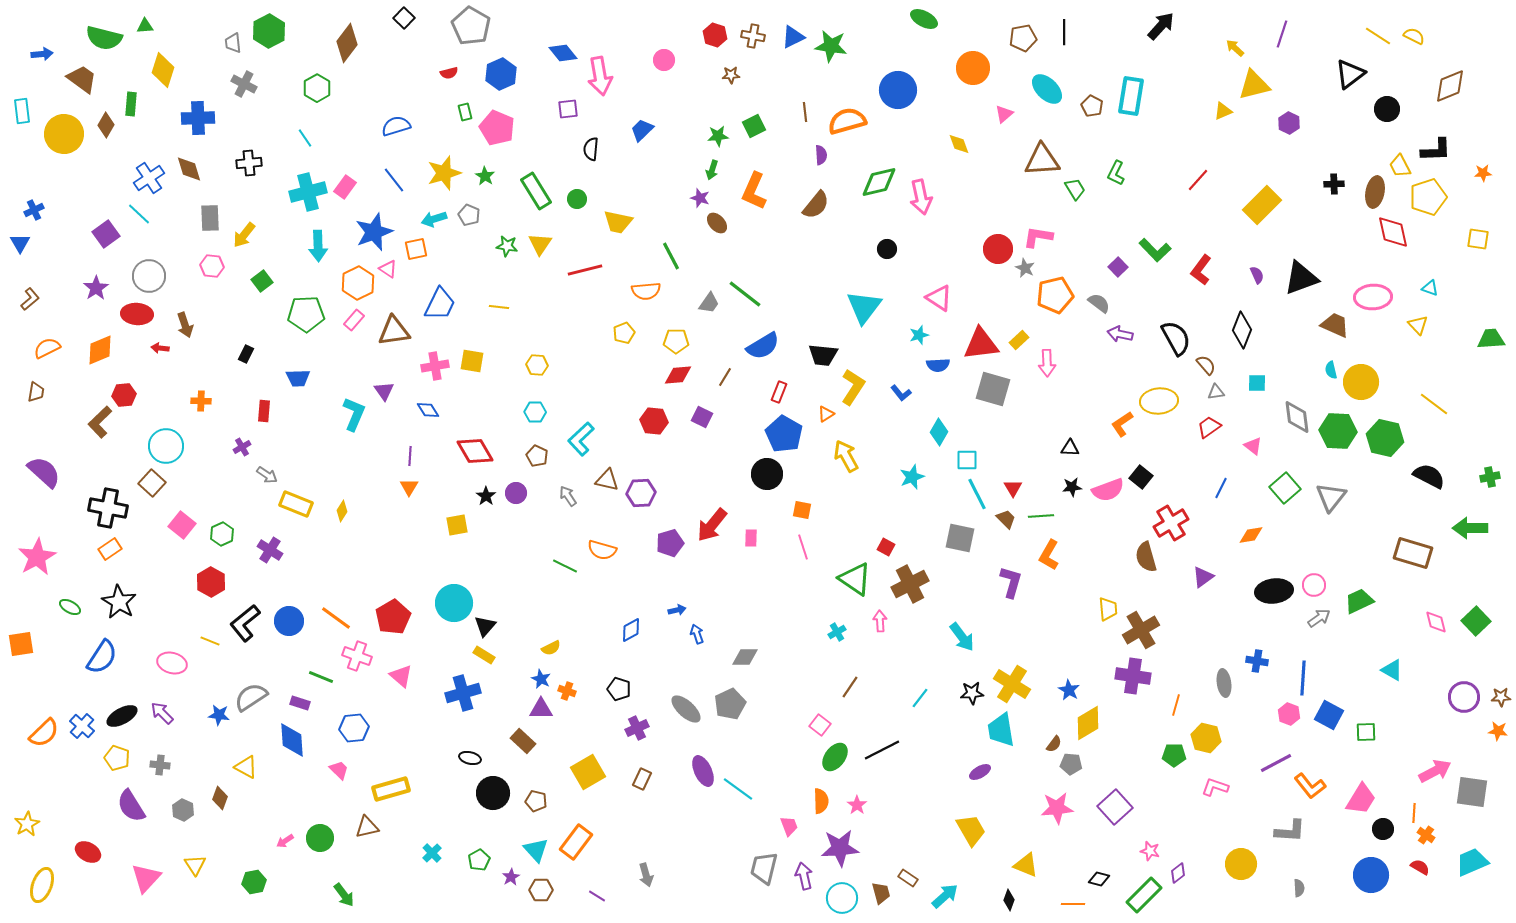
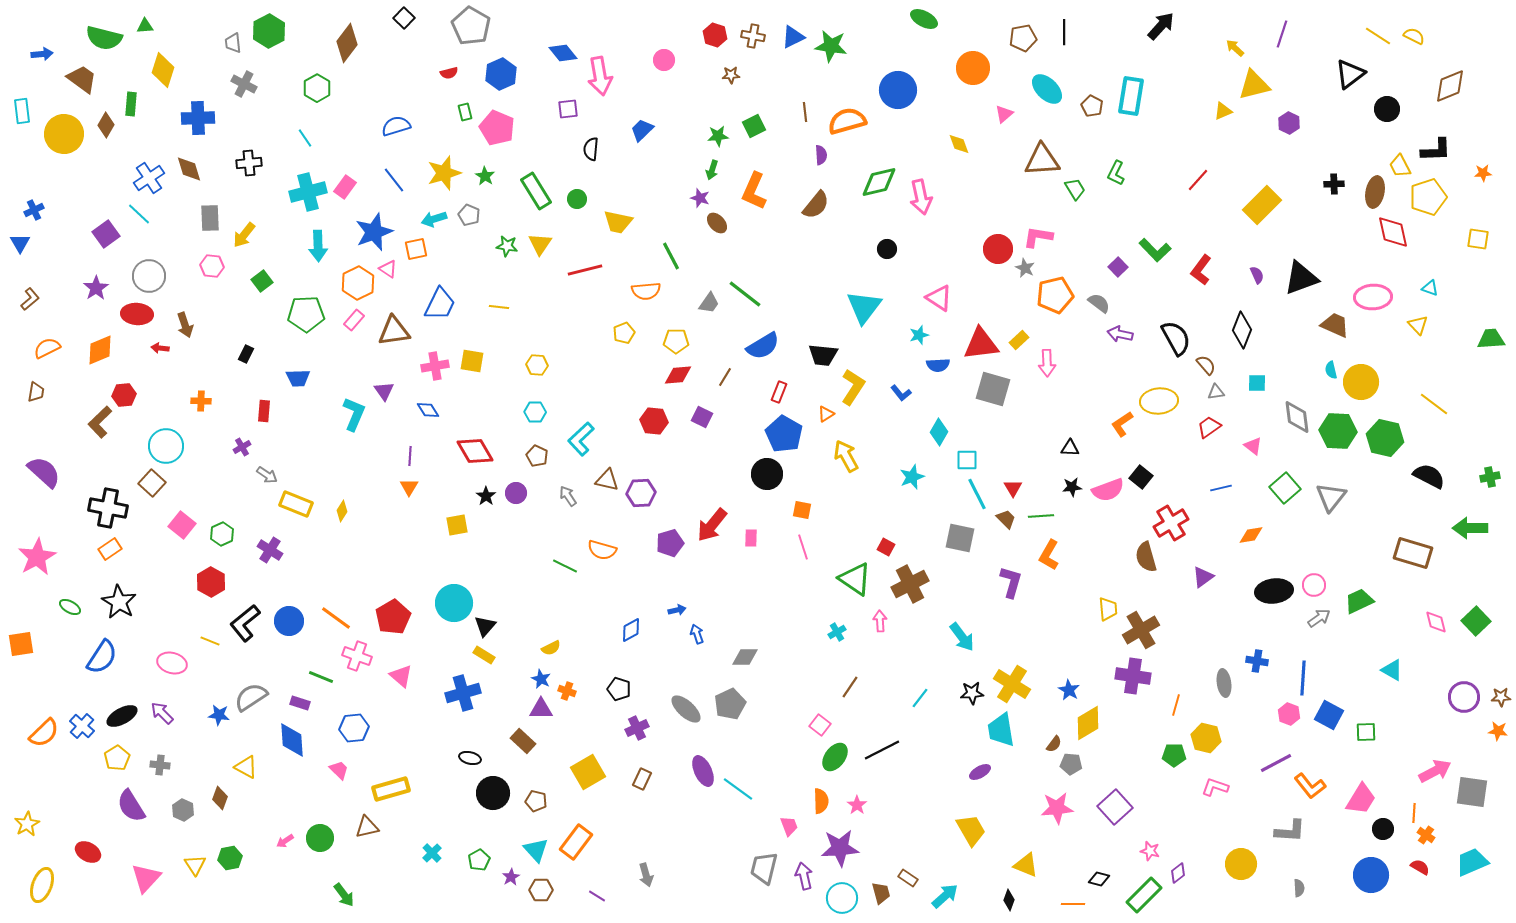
blue line at (1221, 488): rotated 50 degrees clockwise
yellow pentagon at (117, 758): rotated 20 degrees clockwise
green hexagon at (254, 882): moved 24 px left, 24 px up
